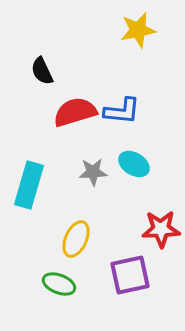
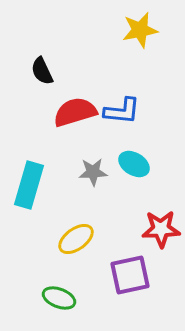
yellow star: moved 2 px right
yellow ellipse: rotated 30 degrees clockwise
green ellipse: moved 14 px down
